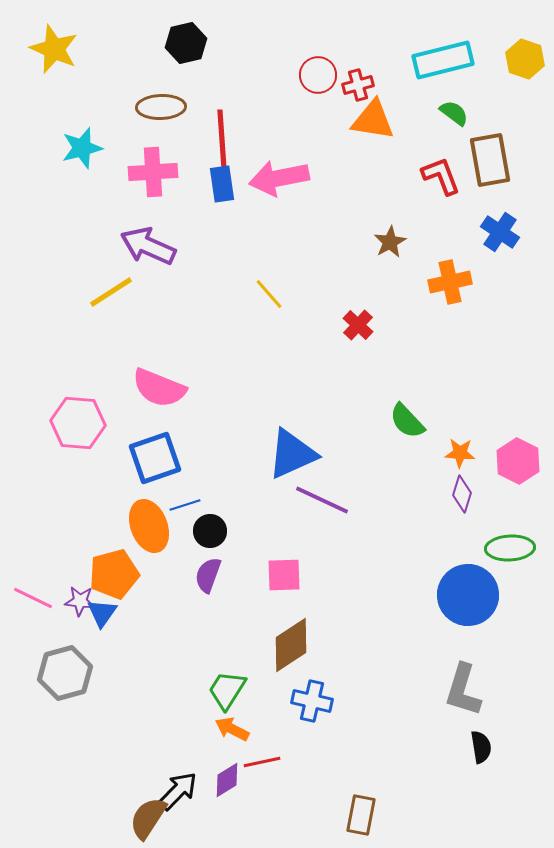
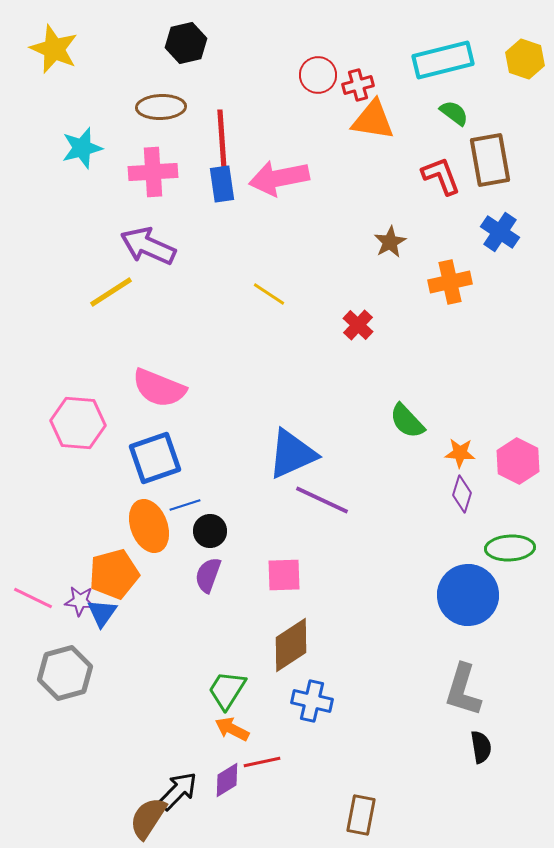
yellow line at (269, 294): rotated 16 degrees counterclockwise
